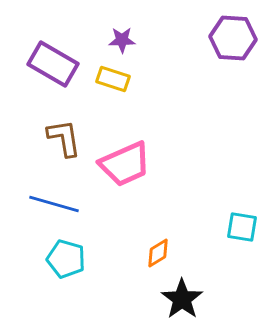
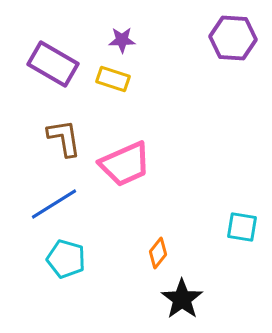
blue line: rotated 48 degrees counterclockwise
orange diamond: rotated 20 degrees counterclockwise
